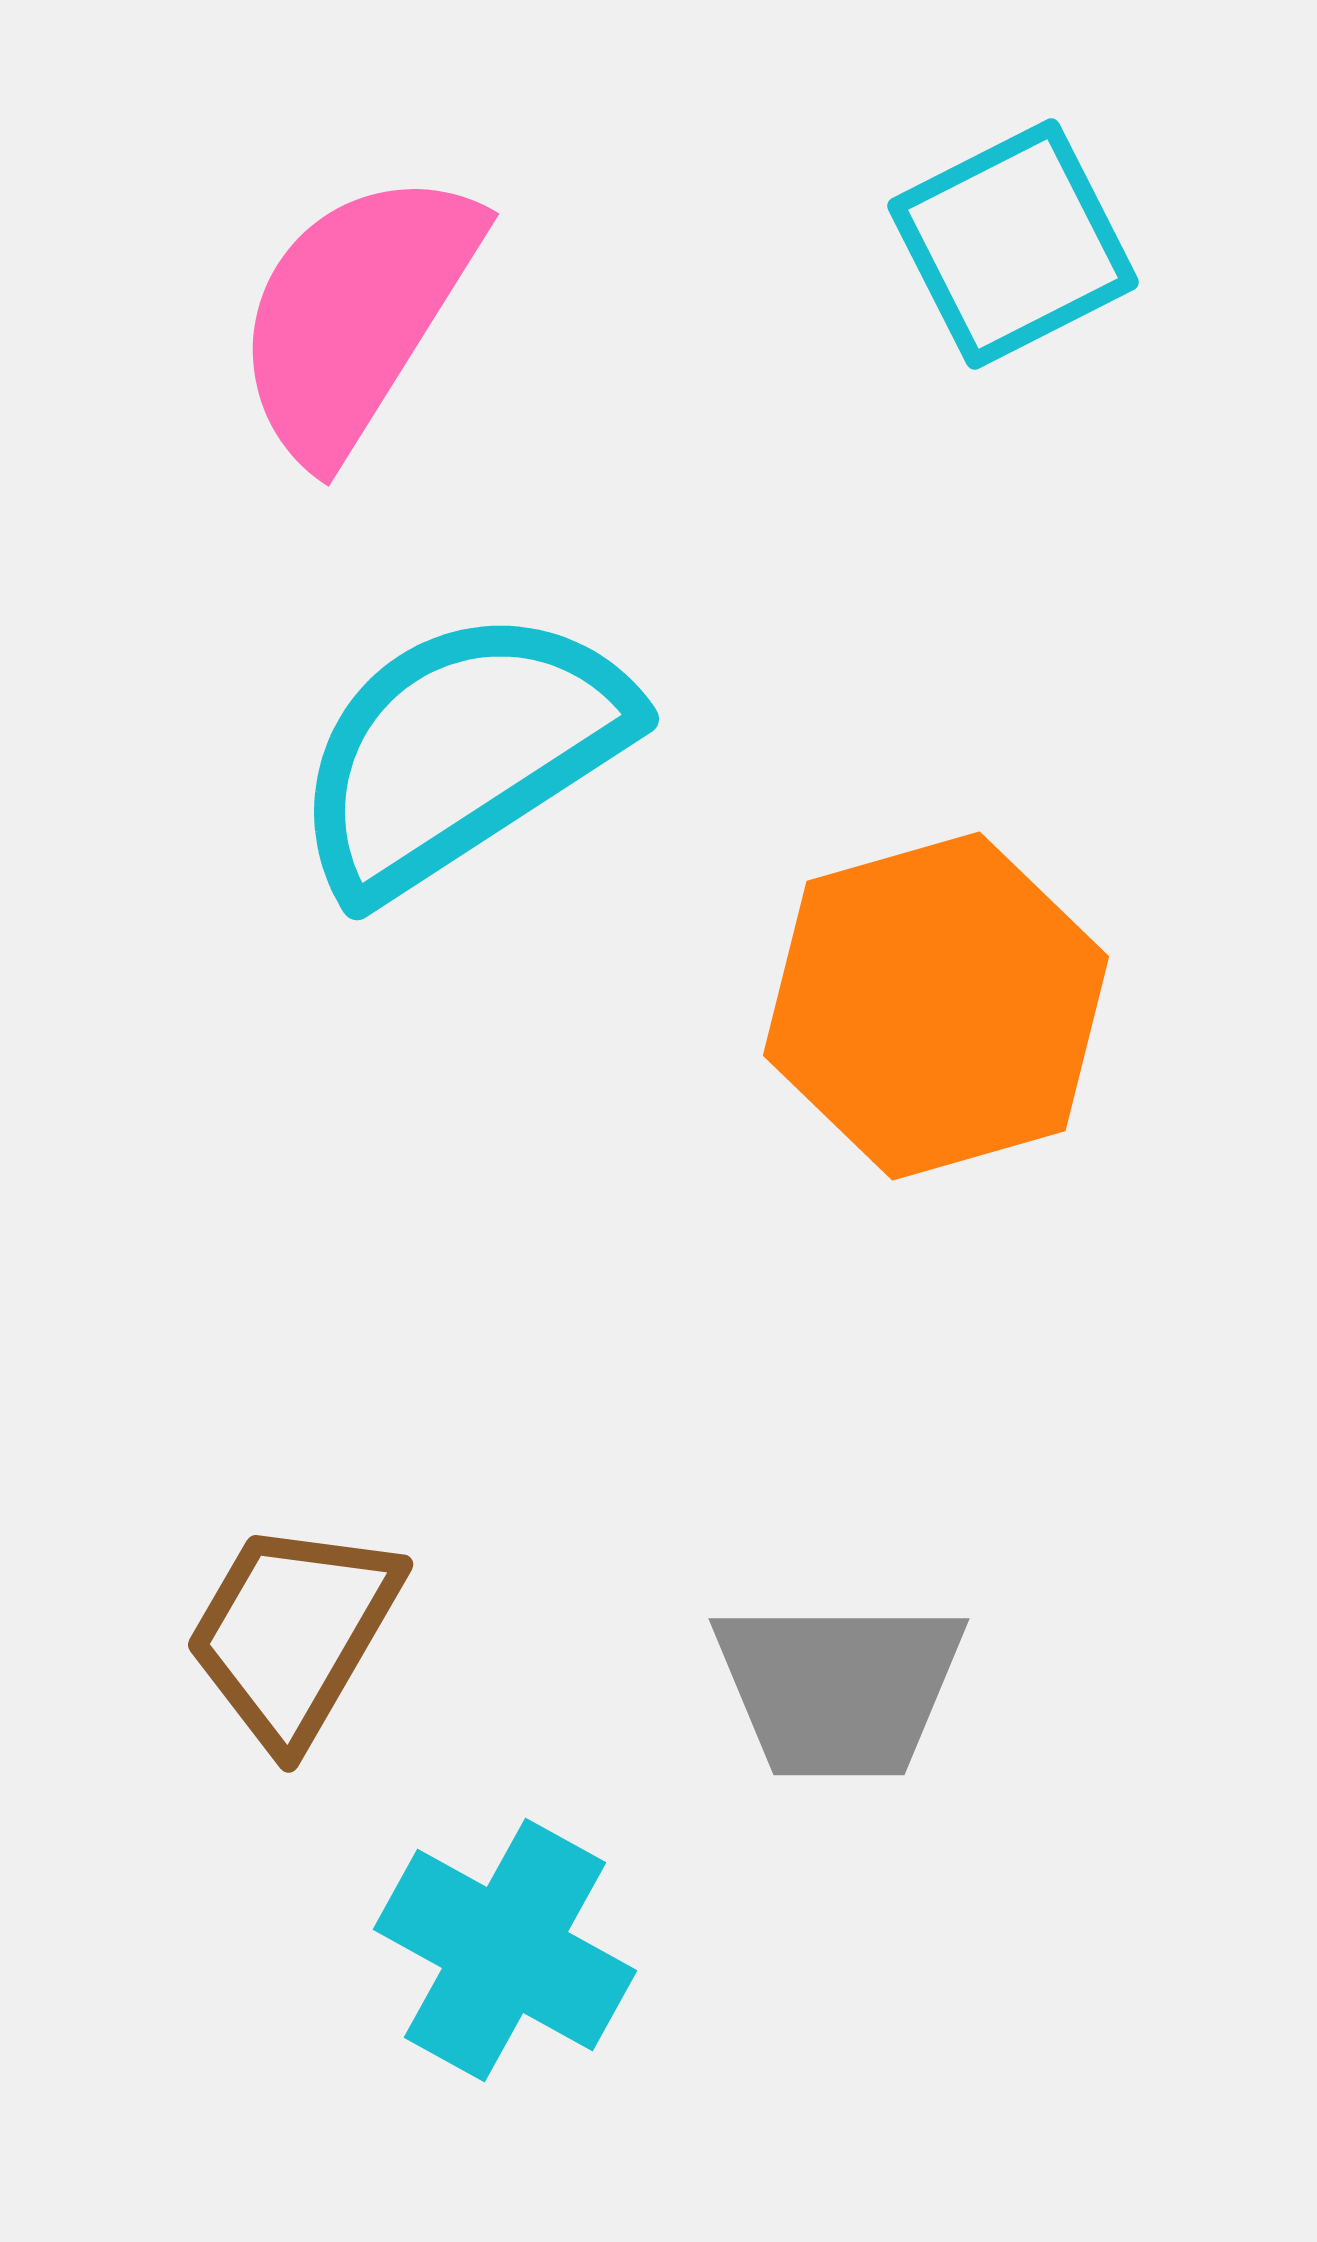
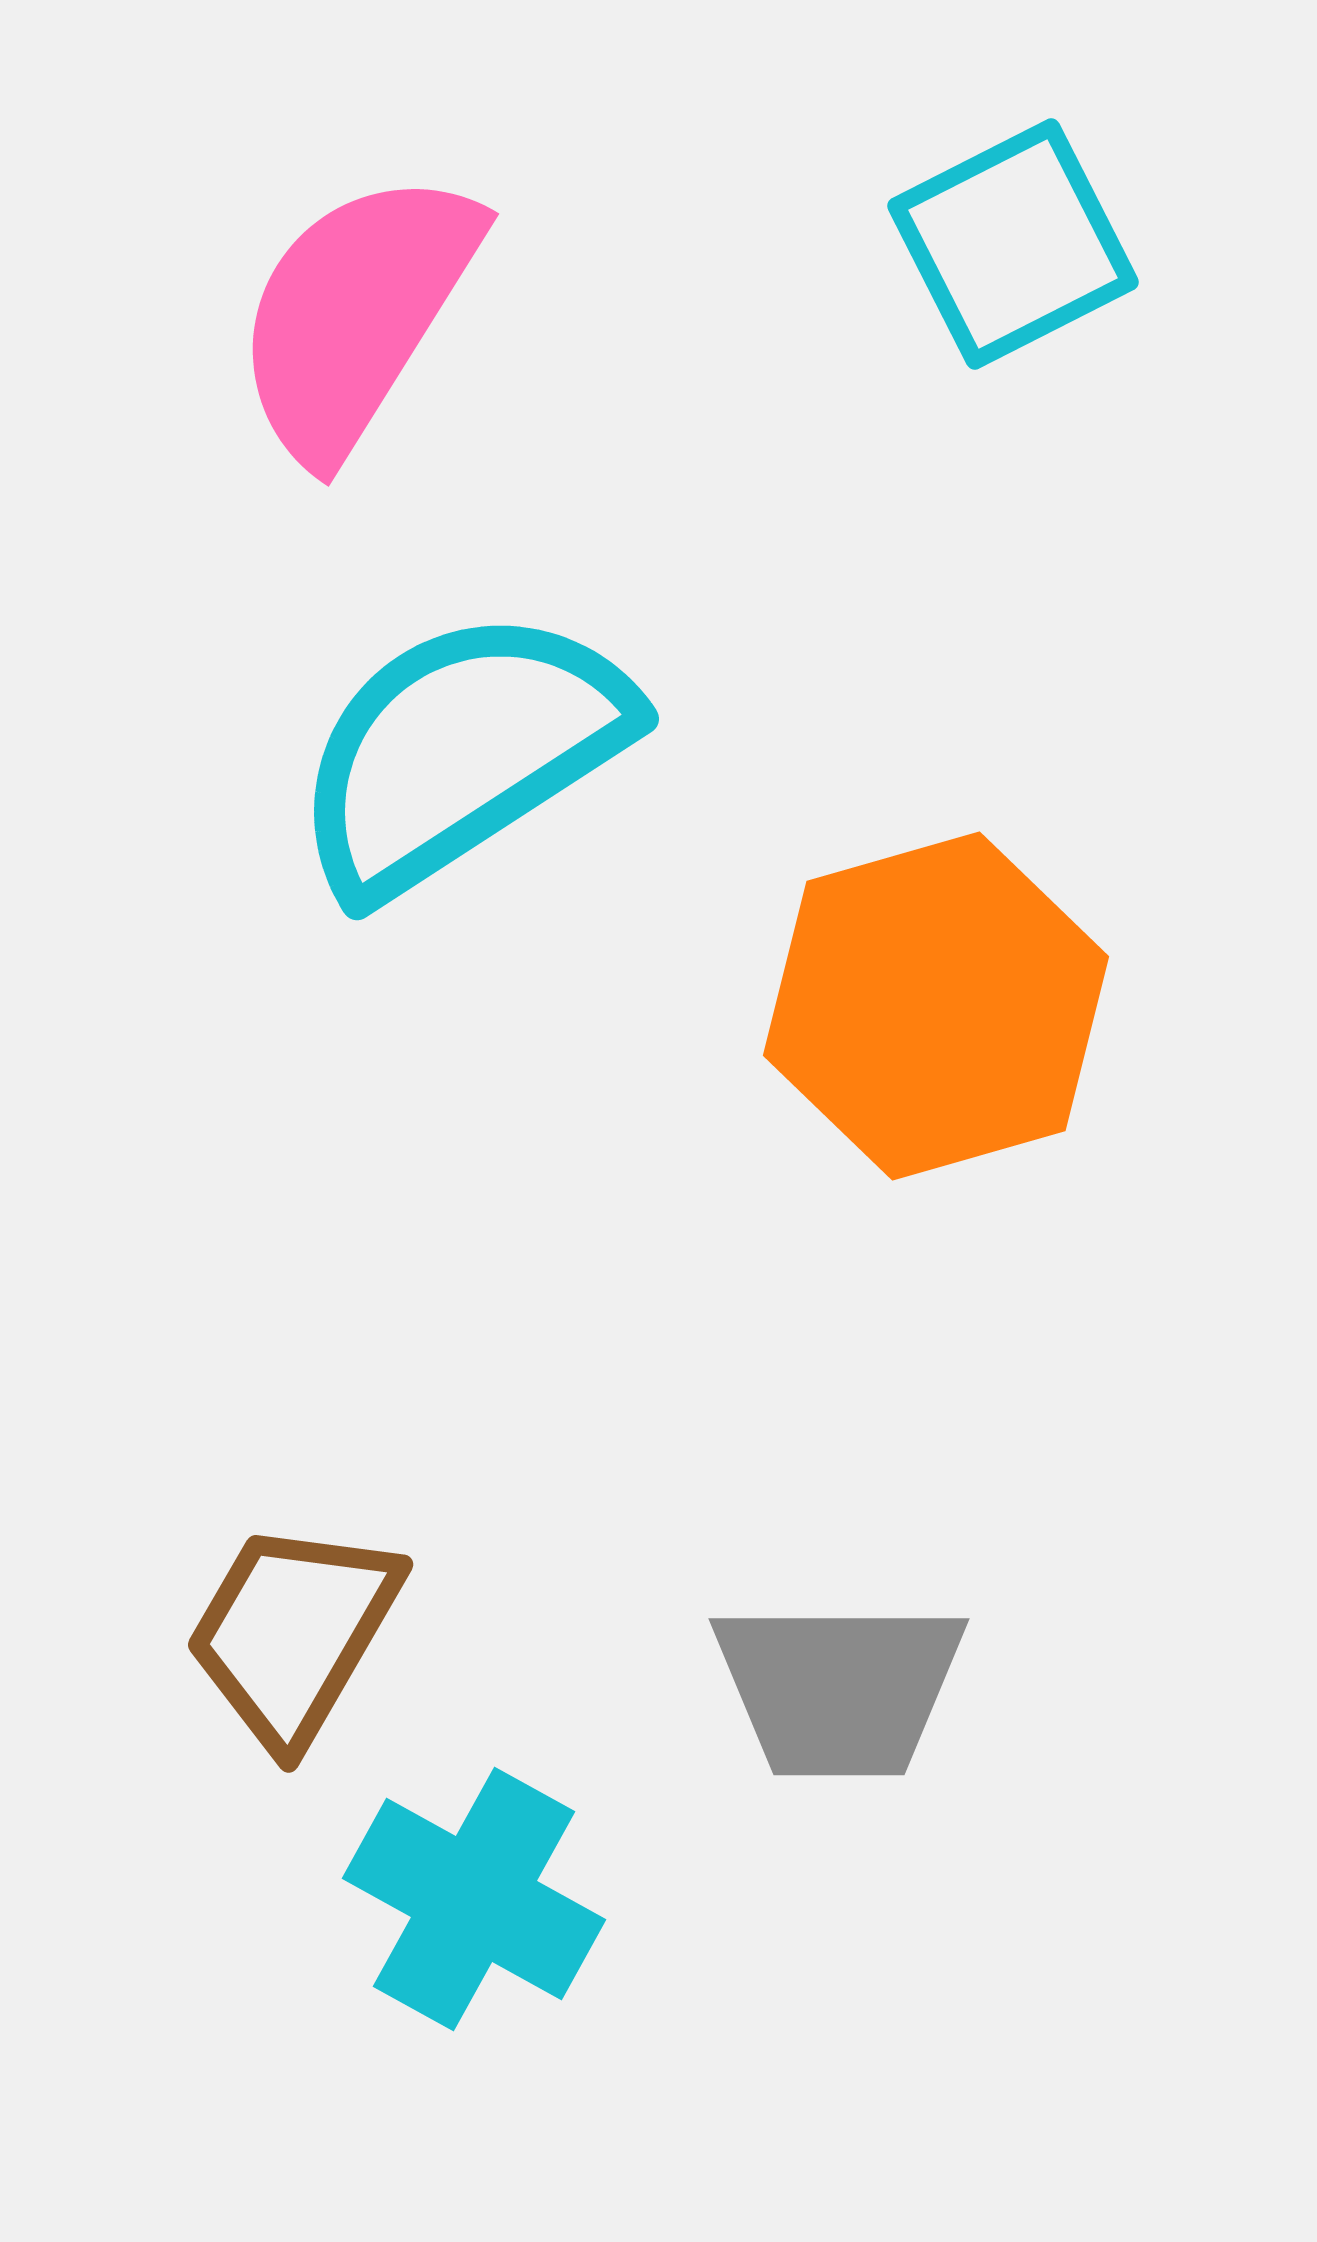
cyan cross: moved 31 px left, 51 px up
